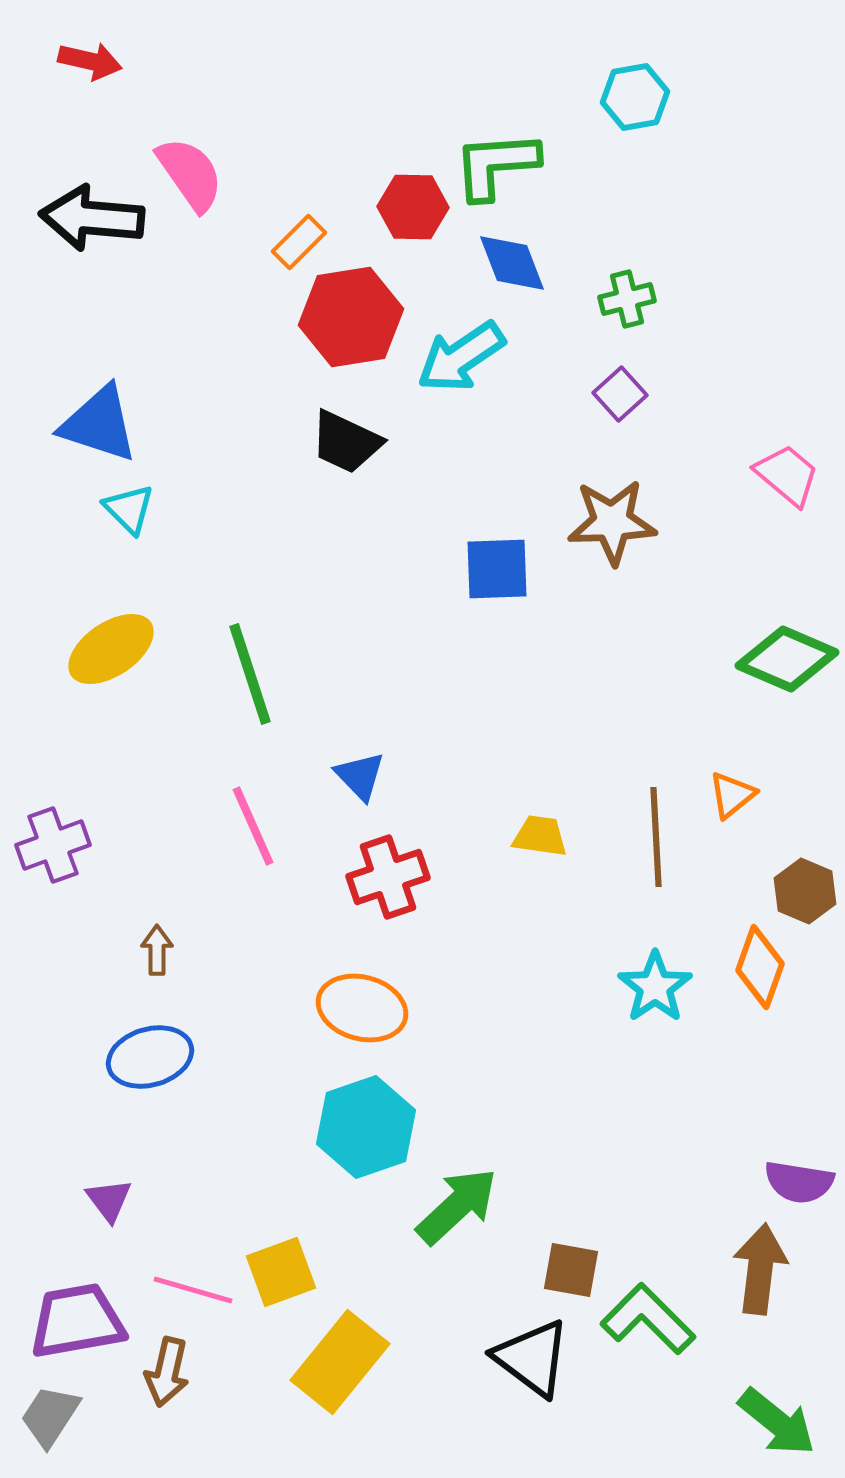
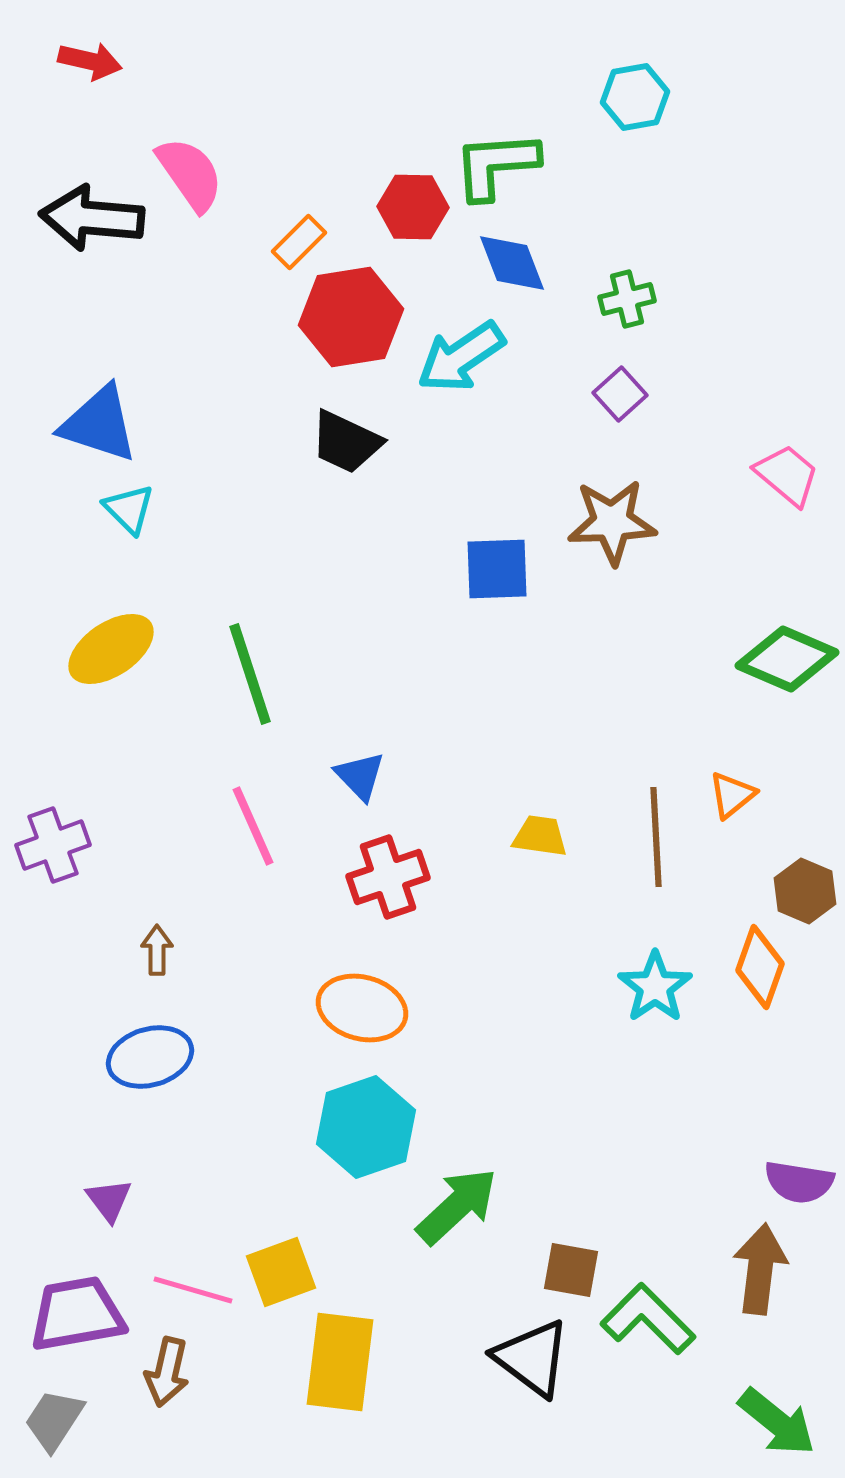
purple trapezoid at (77, 1321): moved 7 px up
yellow rectangle at (340, 1362): rotated 32 degrees counterclockwise
gray trapezoid at (50, 1416): moved 4 px right, 4 px down
